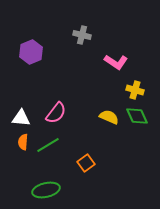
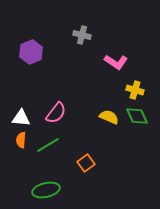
orange semicircle: moved 2 px left, 2 px up
